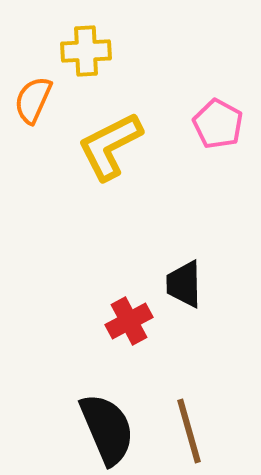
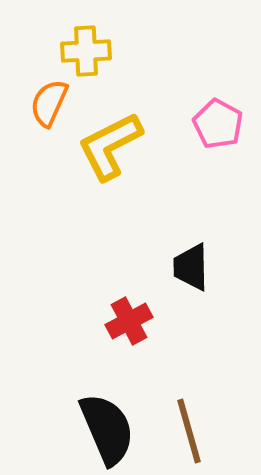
orange semicircle: moved 16 px right, 3 px down
black trapezoid: moved 7 px right, 17 px up
